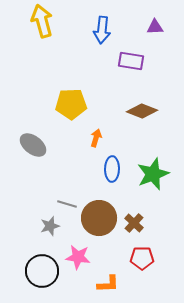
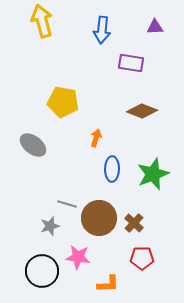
purple rectangle: moved 2 px down
yellow pentagon: moved 8 px left, 2 px up; rotated 12 degrees clockwise
